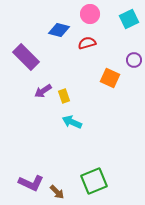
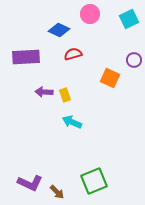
blue diamond: rotated 10 degrees clockwise
red semicircle: moved 14 px left, 11 px down
purple rectangle: rotated 48 degrees counterclockwise
purple arrow: moved 1 px right, 1 px down; rotated 36 degrees clockwise
yellow rectangle: moved 1 px right, 1 px up
purple L-shape: moved 1 px left
